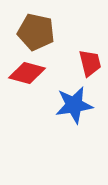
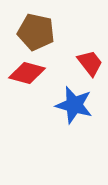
red trapezoid: rotated 24 degrees counterclockwise
blue star: rotated 24 degrees clockwise
